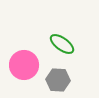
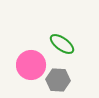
pink circle: moved 7 px right
